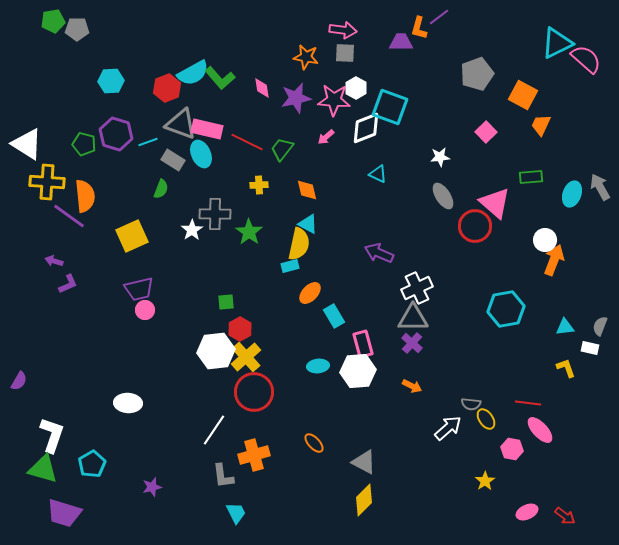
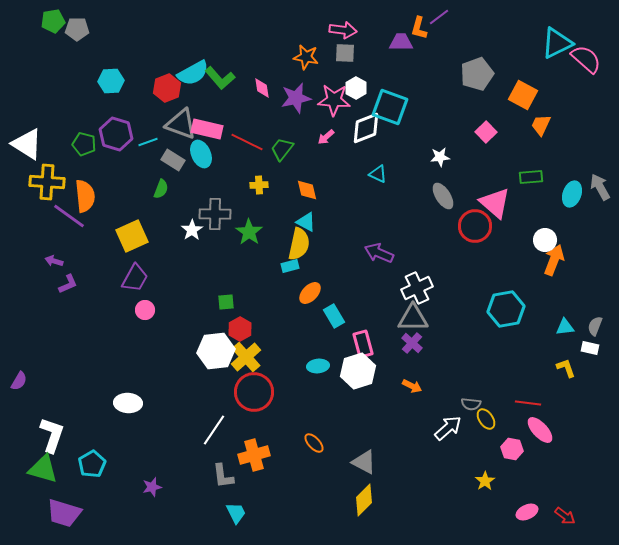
cyan triangle at (308, 224): moved 2 px left, 2 px up
purple trapezoid at (139, 289): moved 4 px left, 11 px up; rotated 48 degrees counterclockwise
gray semicircle at (600, 326): moved 5 px left
white hexagon at (358, 371): rotated 12 degrees counterclockwise
